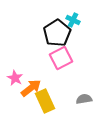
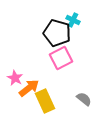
black pentagon: rotated 24 degrees counterclockwise
orange arrow: moved 2 px left
gray semicircle: rotated 49 degrees clockwise
